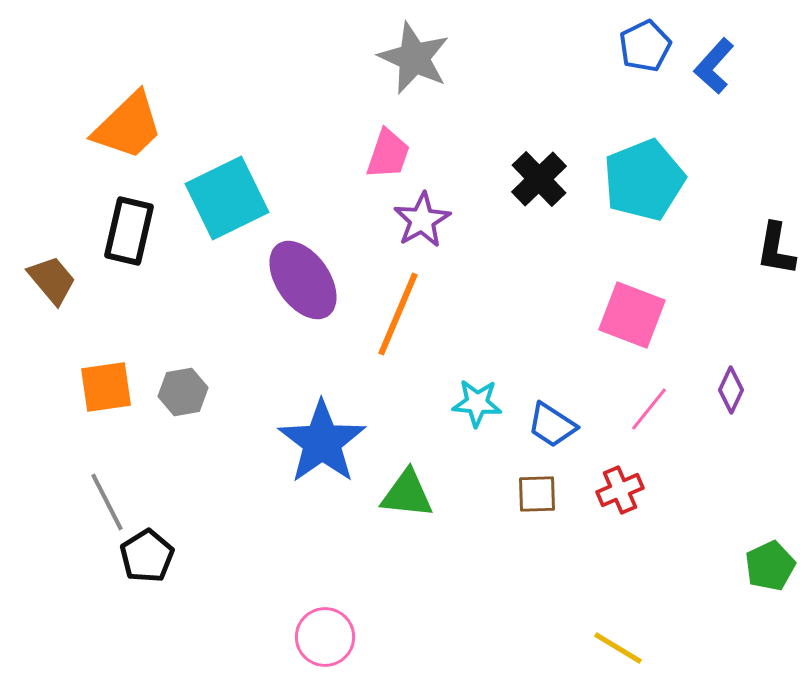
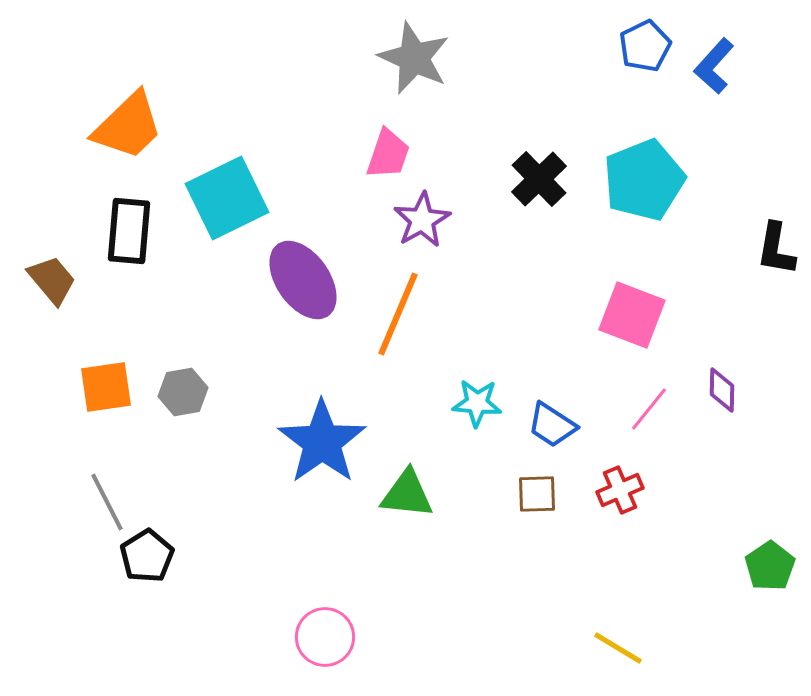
black rectangle: rotated 8 degrees counterclockwise
purple diamond: moved 9 px left; rotated 24 degrees counterclockwise
green pentagon: rotated 9 degrees counterclockwise
